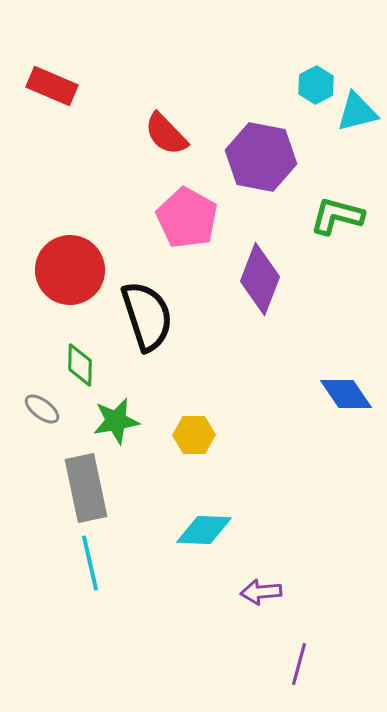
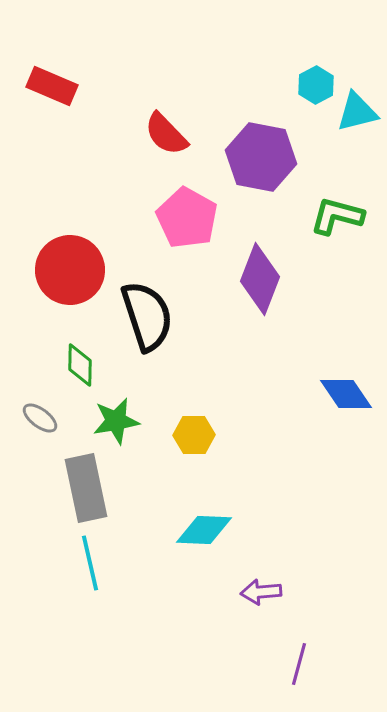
gray ellipse: moved 2 px left, 9 px down
